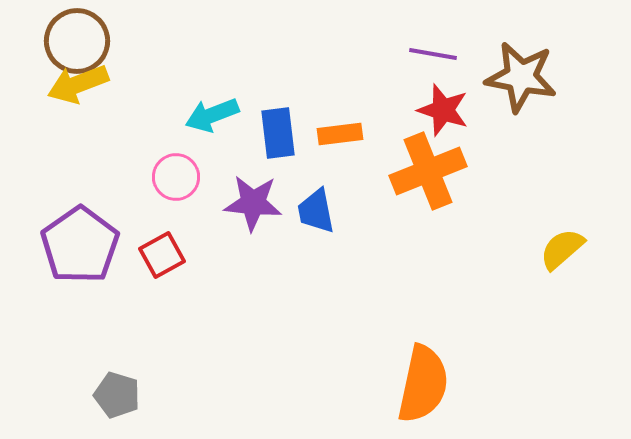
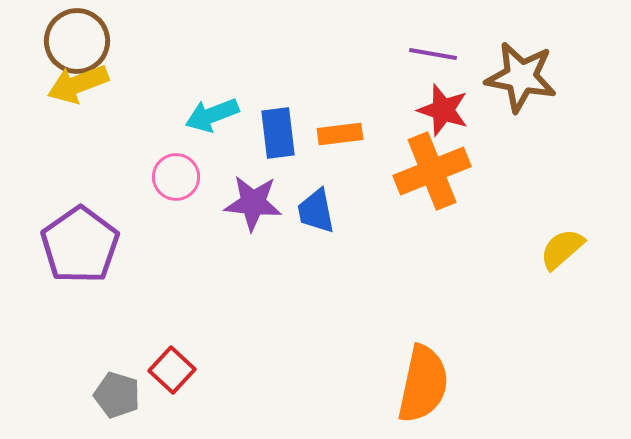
orange cross: moved 4 px right
red square: moved 10 px right, 115 px down; rotated 18 degrees counterclockwise
